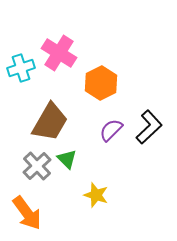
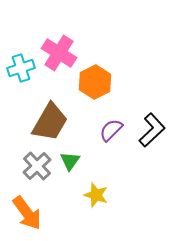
orange hexagon: moved 6 px left, 1 px up
black L-shape: moved 3 px right, 3 px down
green triangle: moved 3 px right, 2 px down; rotated 20 degrees clockwise
